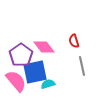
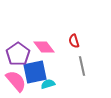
purple pentagon: moved 3 px left, 1 px up
